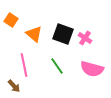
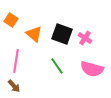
black square: moved 1 px left
pink line: moved 8 px left, 4 px up; rotated 20 degrees clockwise
